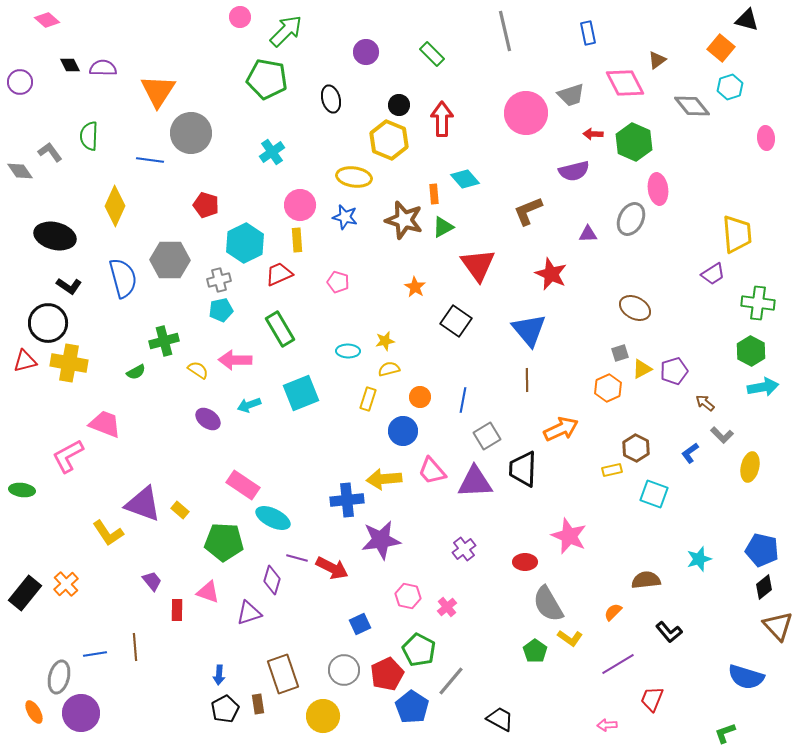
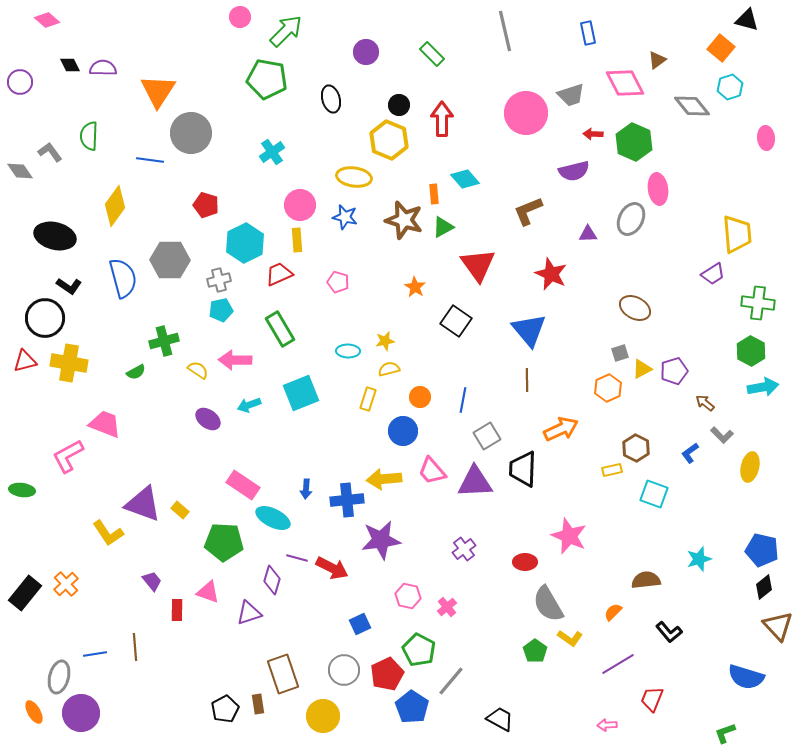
yellow diamond at (115, 206): rotated 12 degrees clockwise
black circle at (48, 323): moved 3 px left, 5 px up
blue arrow at (219, 675): moved 87 px right, 186 px up
